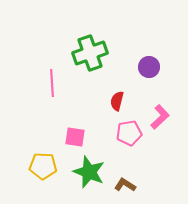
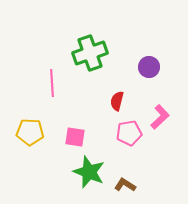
yellow pentagon: moved 13 px left, 34 px up
